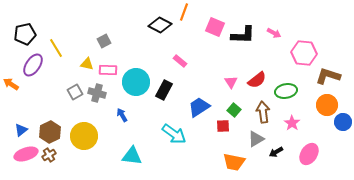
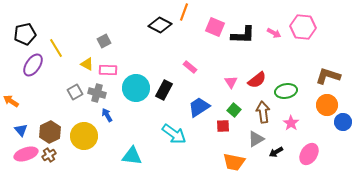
pink hexagon at (304, 53): moved 1 px left, 26 px up
pink rectangle at (180, 61): moved 10 px right, 6 px down
yellow triangle at (87, 64): rotated 16 degrees clockwise
cyan circle at (136, 82): moved 6 px down
orange arrow at (11, 84): moved 17 px down
blue arrow at (122, 115): moved 15 px left
pink star at (292, 123): moved 1 px left
blue triangle at (21, 130): rotated 32 degrees counterclockwise
